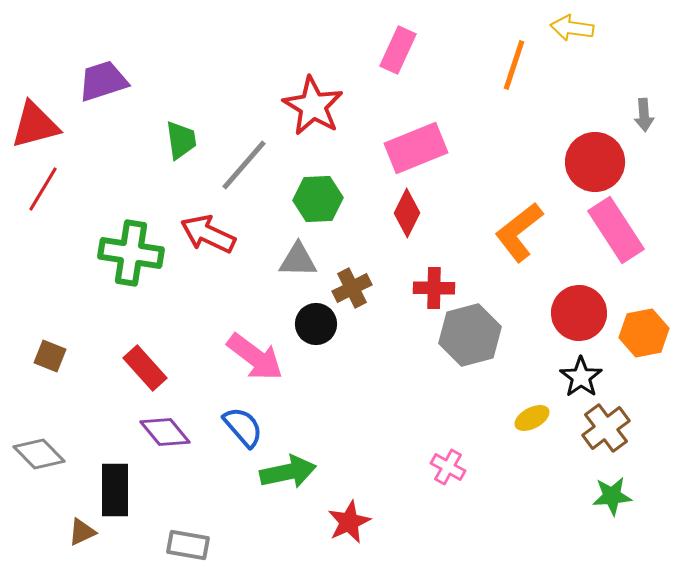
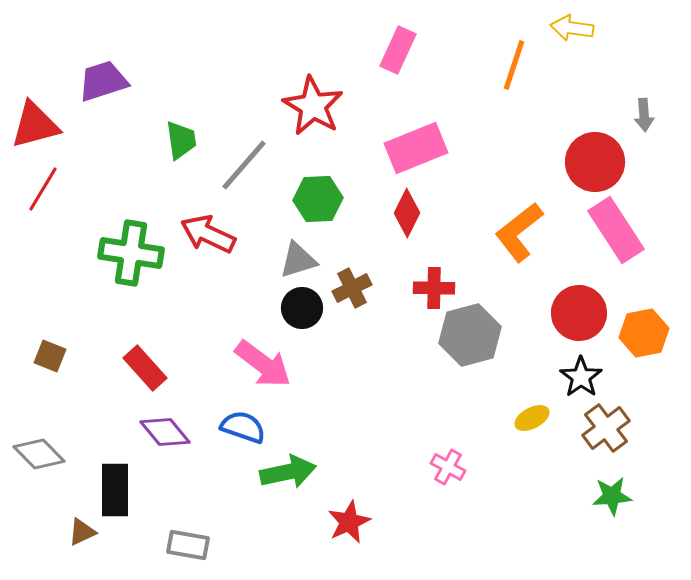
gray triangle at (298, 260): rotated 18 degrees counterclockwise
black circle at (316, 324): moved 14 px left, 16 px up
pink arrow at (255, 357): moved 8 px right, 7 px down
blue semicircle at (243, 427): rotated 30 degrees counterclockwise
